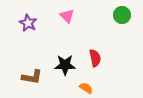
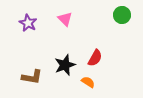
pink triangle: moved 2 px left, 3 px down
red semicircle: rotated 42 degrees clockwise
black star: rotated 20 degrees counterclockwise
orange semicircle: moved 2 px right, 6 px up
